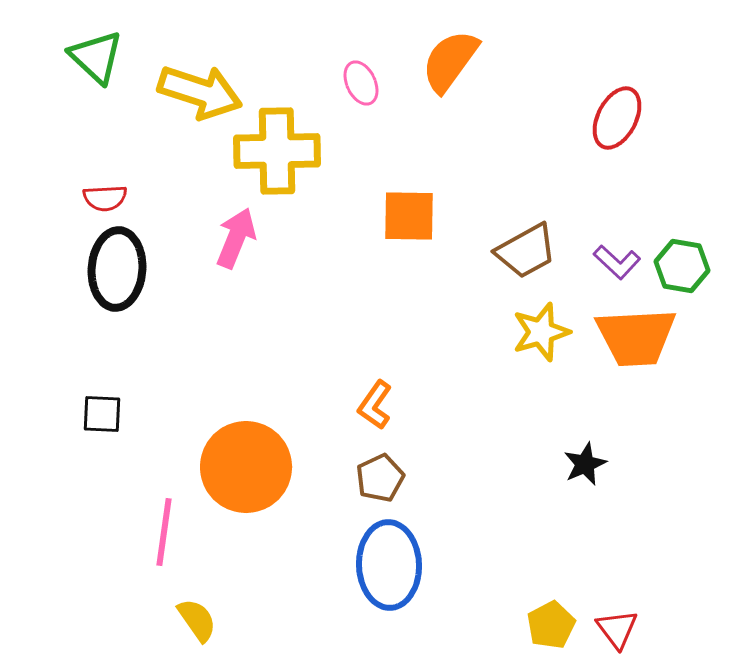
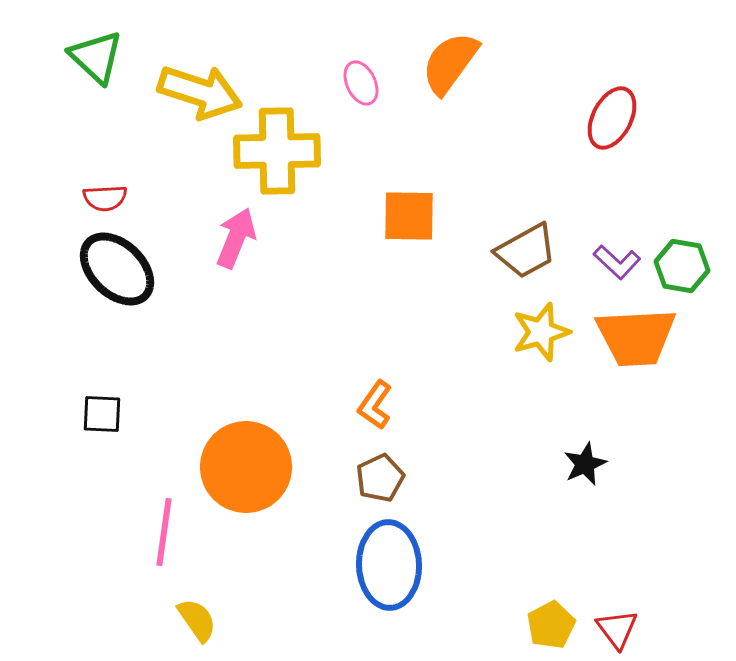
orange semicircle: moved 2 px down
red ellipse: moved 5 px left
black ellipse: rotated 50 degrees counterclockwise
